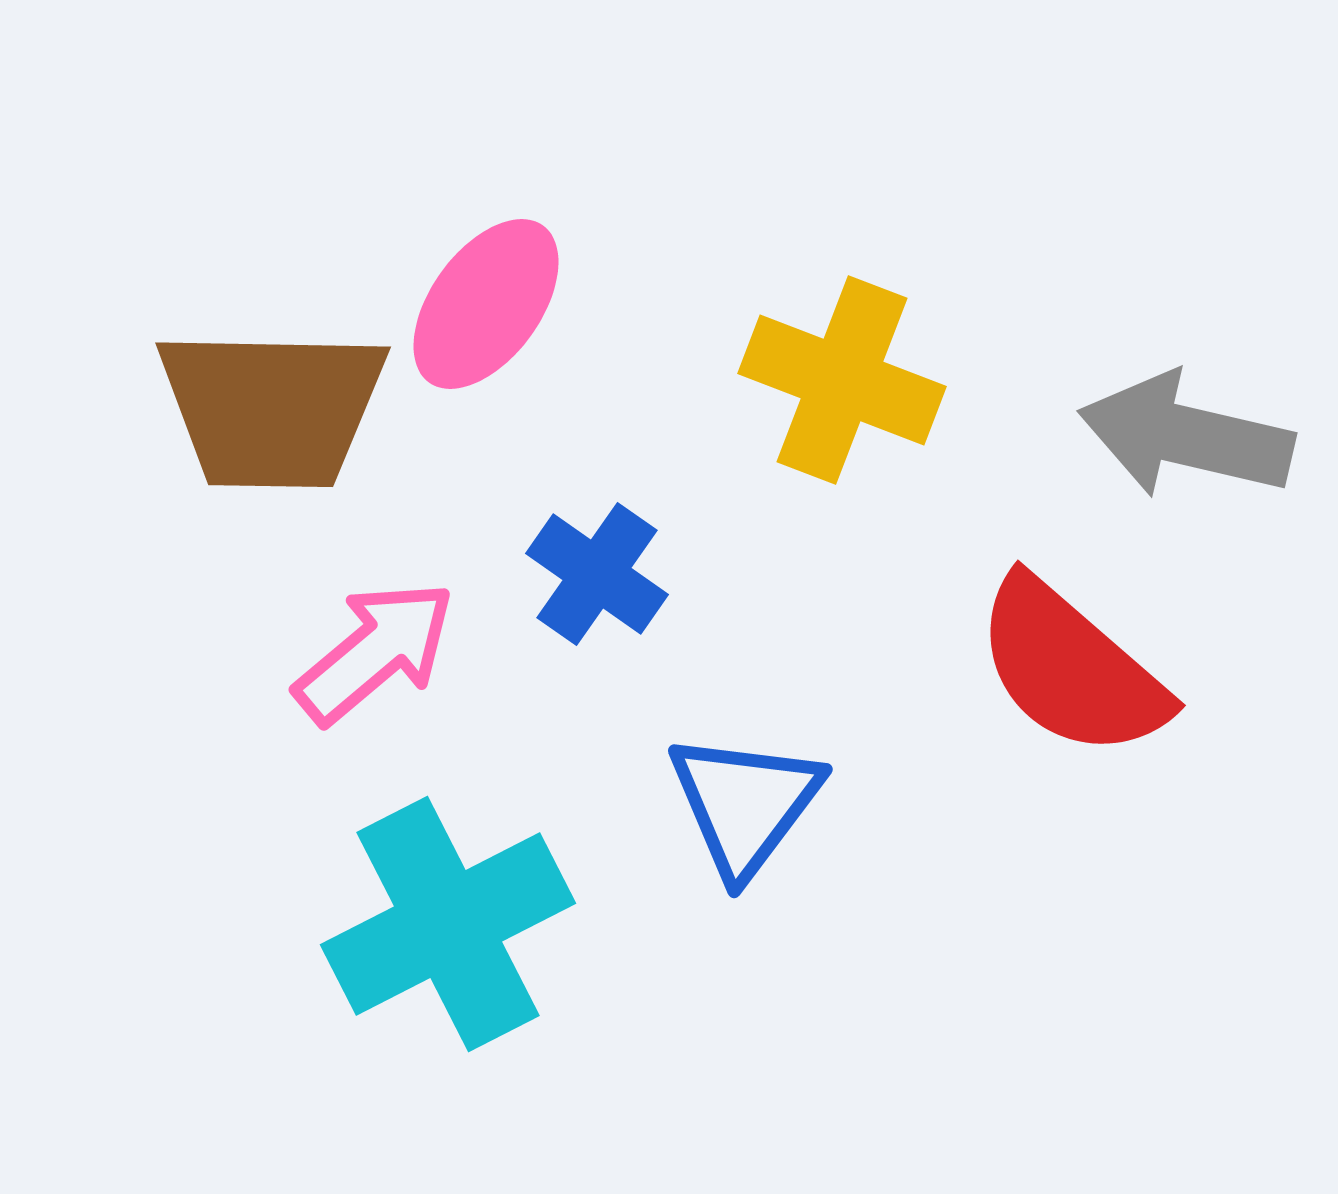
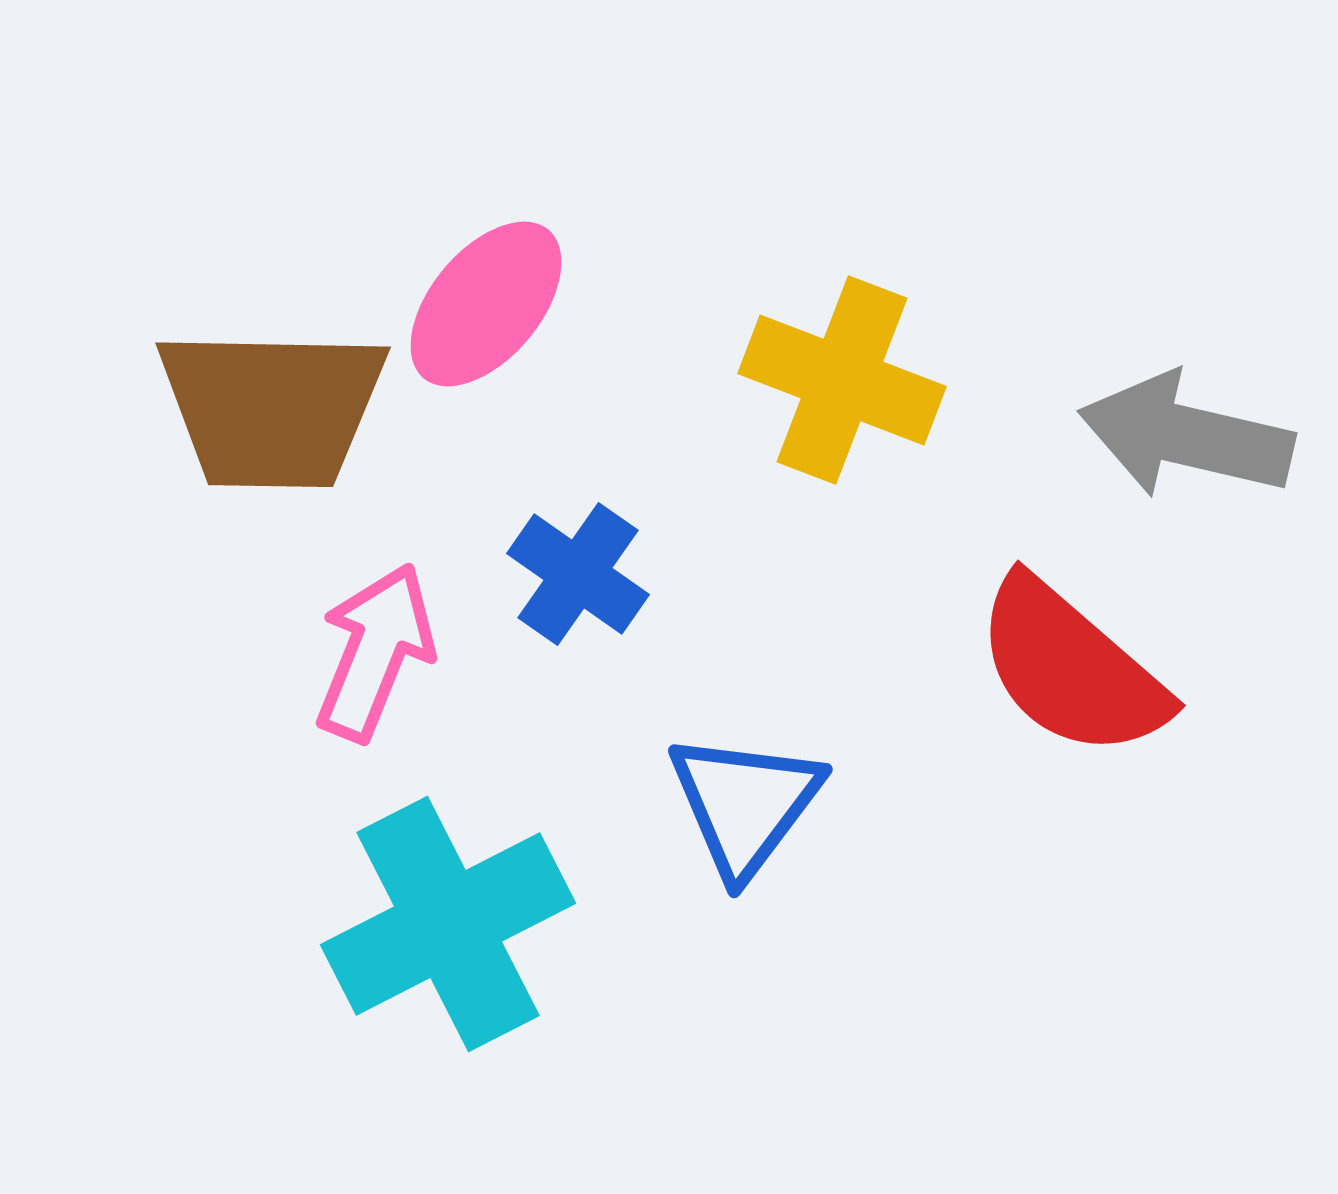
pink ellipse: rotated 4 degrees clockwise
blue cross: moved 19 px left
pink arrow: rotated 28 degrees counterclockwise
